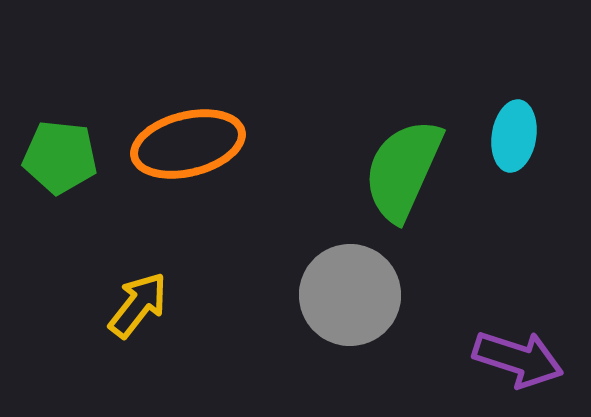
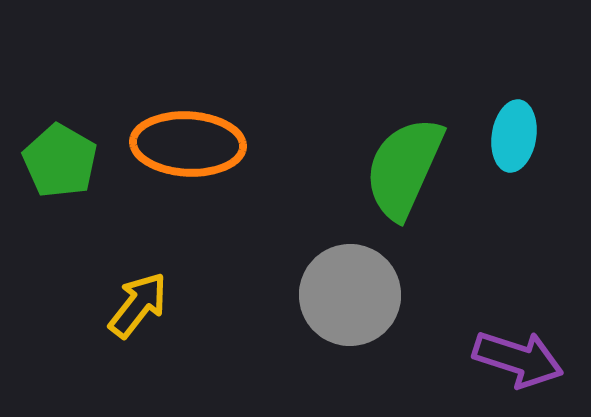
orange ellipse: rotated 17 degrees clockwise
green pentagon: moved 4 px down; rotated 24 degrees clockwise
green semicircle: moved 1 px right, 2 px up
